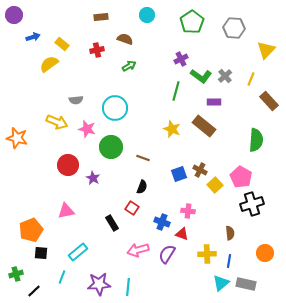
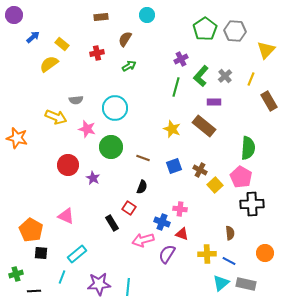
green pentagon at (192, 22): moved 13 px right, 7 px down
gray hexagon at (234, 28): moved 1 px right, 3 px down
blue arrow at (33, 37): rotated 24 degrees counterclockwise
brown semicircle at (125, 39): rotated 77 degrees counterclockwise
red cross at (97, 50): moved 3 px down
green L-shape at (201, 76): rotated 95 degrees clockwise
green line at (176, 91): moved 4 px up
brown rectangle at (269, 101): rotated 12 degrees clockwise
yellow arrow at (57, 122): moved 1 px left, 5 px up
green semicircle at (256, 140): moved 8 px left, 8 px down
blue square at (179, 174): moved 5 px left, 8 px up
black cross at (252, 204): rotated 15 degrees clockwise
red square at (132, 208): moved 3 px left
pink triangle at (66, 211): moved 5 px down; rotated 36 degrees clockwise
pink cross at (188, 211): moved 8 px left, 2 px up
orange pentagon at (31, 230): rotated 20 degrees counterclockwise
pink arrow at (138, 250): moved 5 px right, 10 px up
cyan rectangle at (78, 252): moved 1 px left, 2 px down
blue line at (229, 261): rotated 72 degrees counterclockwise
black line at (34, 291): rotated 40 degrees clockwise
